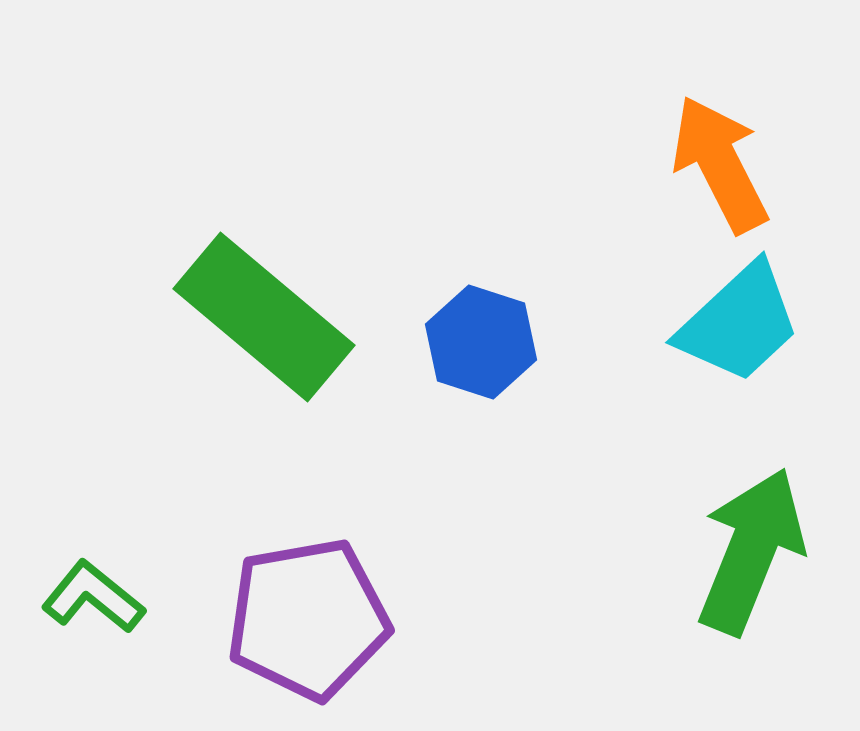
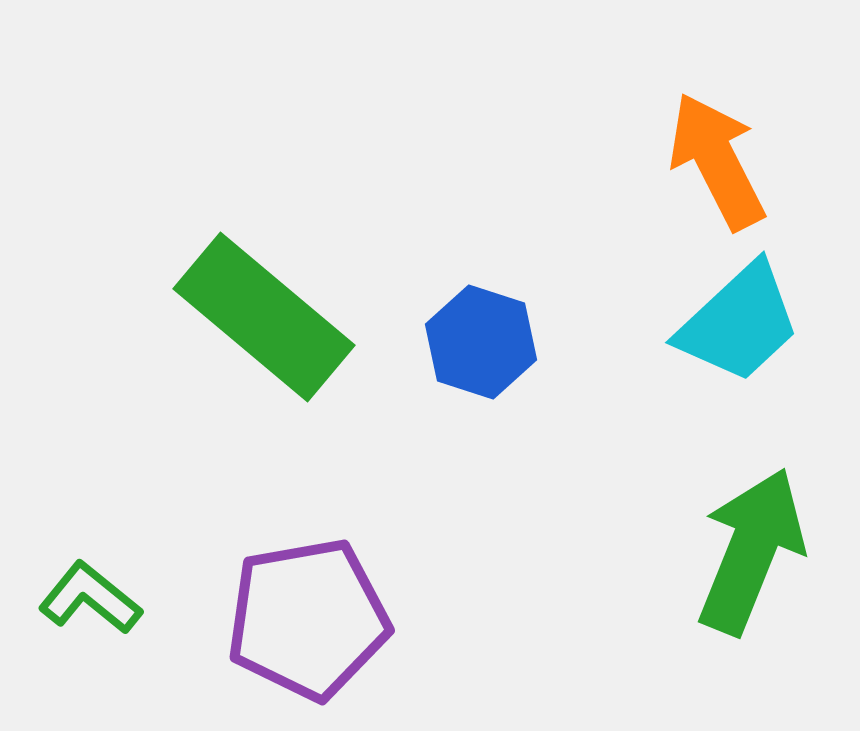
orange arrow: moved 3 px left, 3 px up
green L-shape: moved 3 px left, 1 px down
